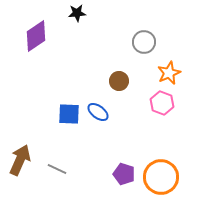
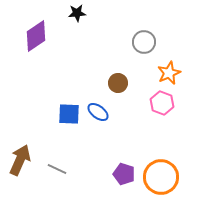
brown circle: moved 1 px left, 2 px down
